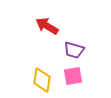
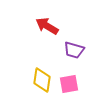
pink square: moved 4 px left, 8 px down
